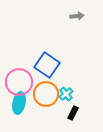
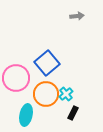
blue square: moved 2 px up; rotated 15 degrees clockwise
pink circle: moved 3 px left, 4 px up
cyan ellipse: moved 7 px right, 12 px down
